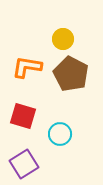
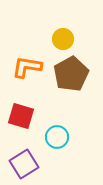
brown pentagon: rotated 16 degrees clockwise
red square: moved 2 px left
cyan circle: moved 3 px left, 3 px down
